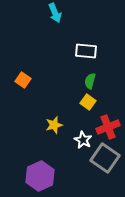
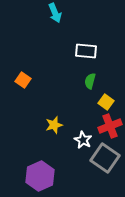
yellow square: moved 18 px right
red cross: moved 2 px right, 1 px up
